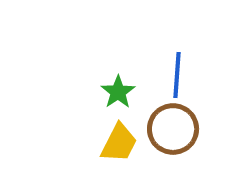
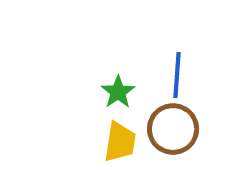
yellow trapezoid: moved 1 px right, 1 px up; rotated 18 degrees counterclockwise
